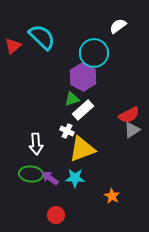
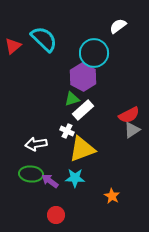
cyan semicircle: moved 2 px right, 2 px down
white arrow: rotated 85 degrees clockwise
purple arrow: moved 3 px down
